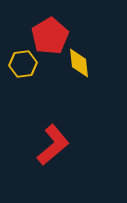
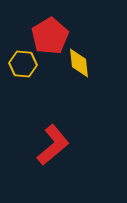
yellow hexagon: rotated 12 degrees clockwise
